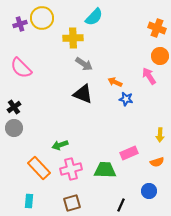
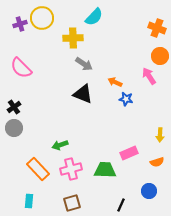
orange rectangle: moved 1 px left, 1 px down
